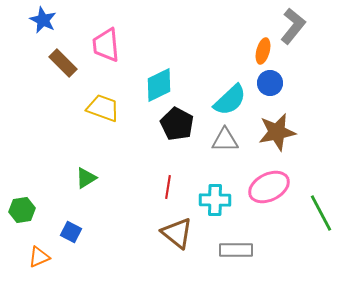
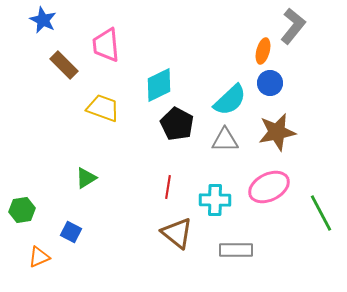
brown rectangle: moved 1 px right, 2 px down
